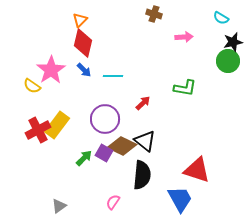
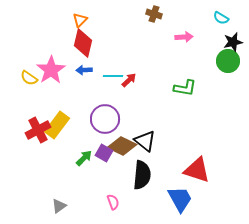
blue arrow: rotated 133 degrees clockwise
yellow semicircle: moved 3 px left, 8 px up
red arrow: moved 14 px left, 23 px up
pink semicircle: rotated 126 degrees clockwise
